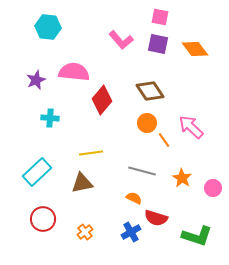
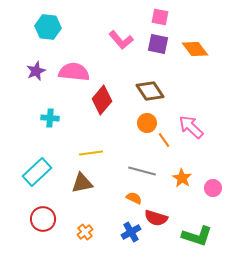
purple star: moved 9 px up
